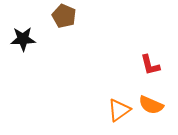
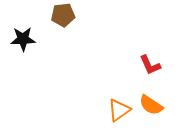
brown pentagon: moved 1 px left, 1 px up; rotated 30 degrees counterclockwise
red L-shape: rotated 10 degrees counterclockwise
orange semicircle: rotated 10 degrees clockwise
